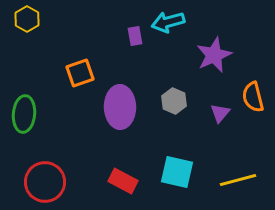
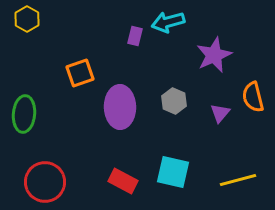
purple rectangle: rotated 24 degrees clockwise
cyan square: moved 4 px left
